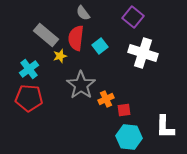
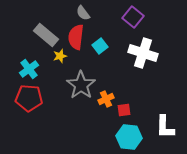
red semicircle: moved 1 px up
